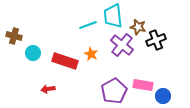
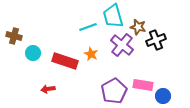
cyan trapezoid: rotated 10 degrees counterclockwise
cyan line: moved 2 px down
